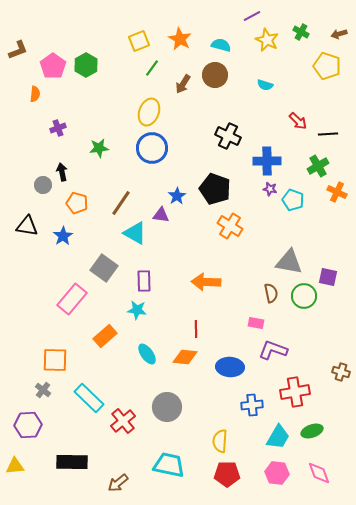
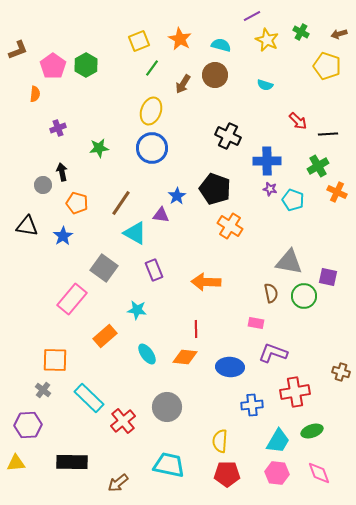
yellow ellipse at (149, 112): moved 2 px right, 1 px up
purple rectangle at (144, 281): moved 10 px right, 11 px up; rotated 20 degrees counterclockwise
purple L-shape at (273, 350): moved 3 px down
cyan trapezoid at (278, 437): moved 4 px down
yellow triangle at (15, 466): moved 1 px right, 3 px up
